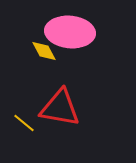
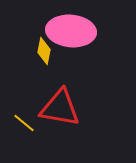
pink ellipse: moved 1 px right, 1 px up
yellow diamond: rotated 40 degrees clockwise
